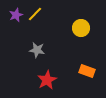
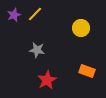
purple star: moved 2 px left
